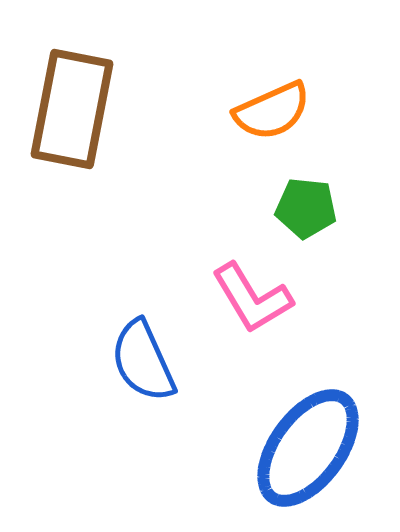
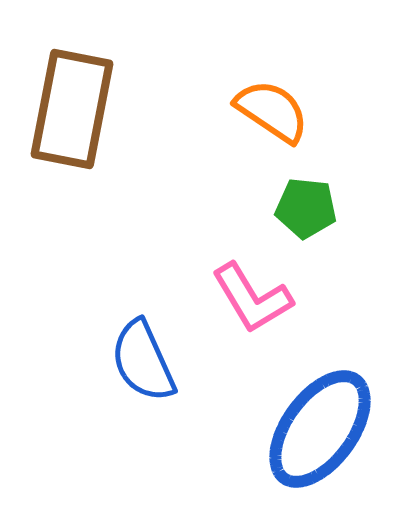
orange semicircle: rotated 122 degrees counterclockwise
blue ellipse: moved 12 px right, 19 px up
